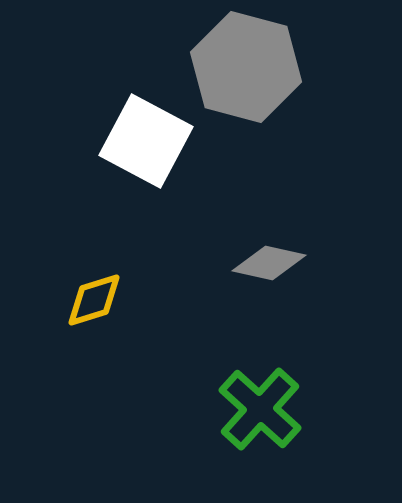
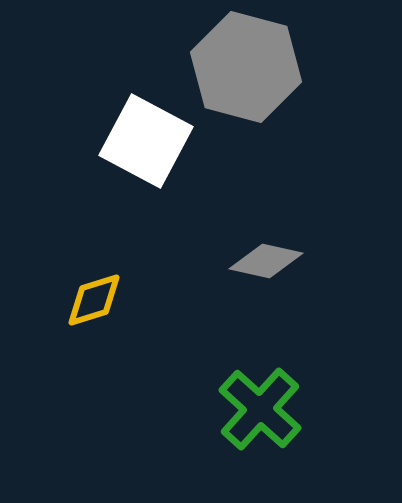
gray diamond: moved 3 px left, 2 px up
